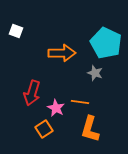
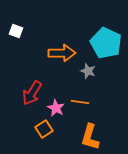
gray star: moved 7 px left, 2 px up
red arrow: rotated 15 degrees clockwise
orange L-shape: moved 8 px down
